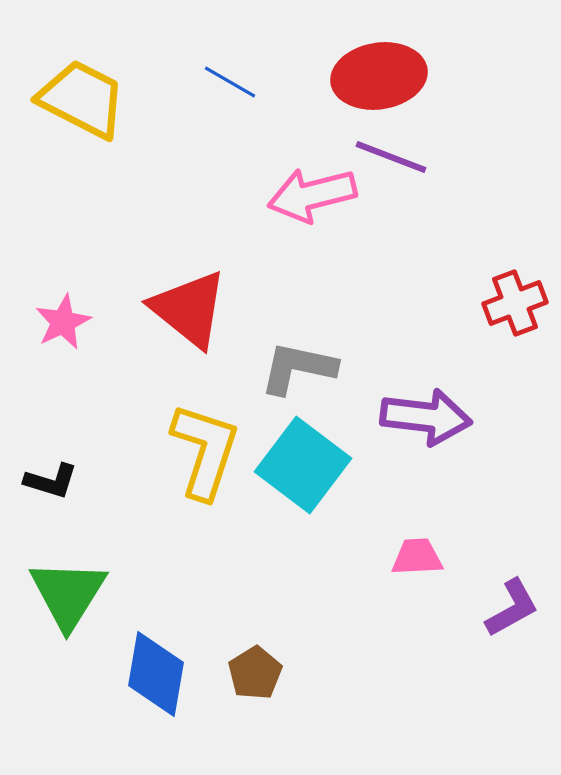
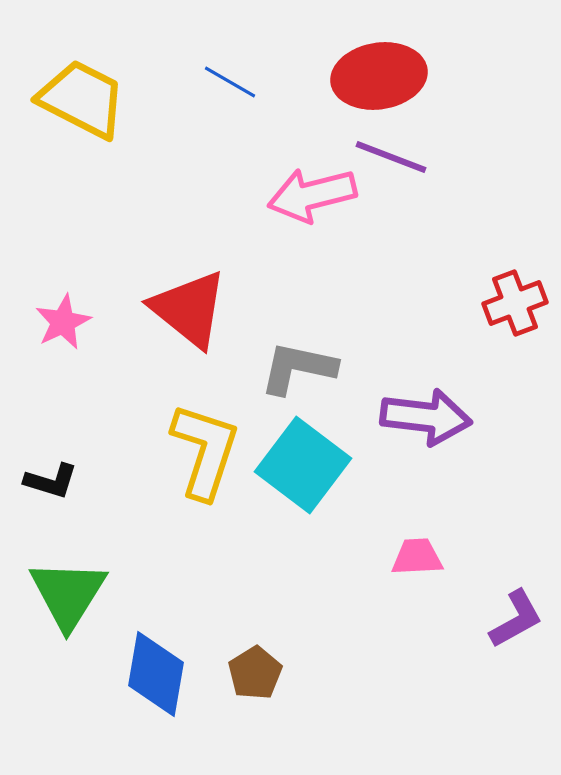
purple L-shape: moved 4 px right, 11 px down
